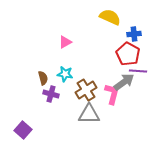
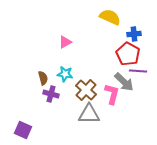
gray arrow: rotated 80 degrees clockwise
brown cross: rotated 15 degrees counterclockwise
purple square: rotated 18 degrees counterclockwise
